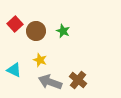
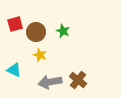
red square: rotated 28 degrees clockwise
brown circle: moved 1 px down
yellow star: moved 5 px up
gray arrow: rotated 30 degrees counterclockwise
